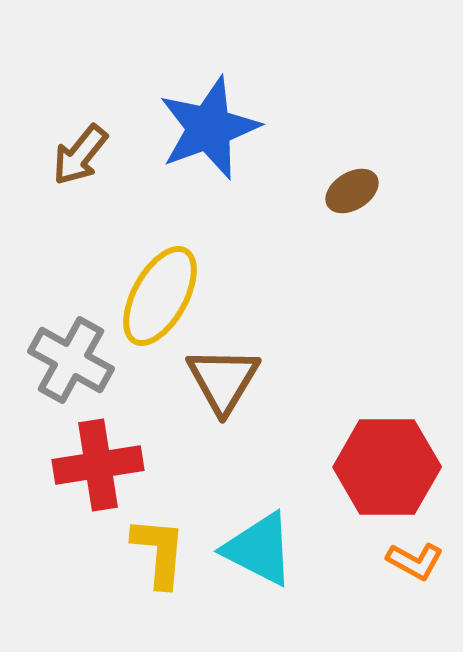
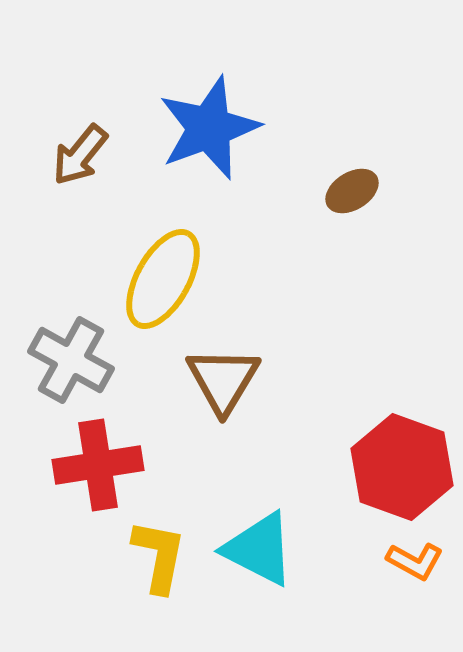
yellow ellipse: moved 3 px right, 17 px up
red hexagon: moved 15 px right; rotated 20 degrees clockwise
yellow L-shape: moved 4 px down; rotated 6 degrees clockwise
